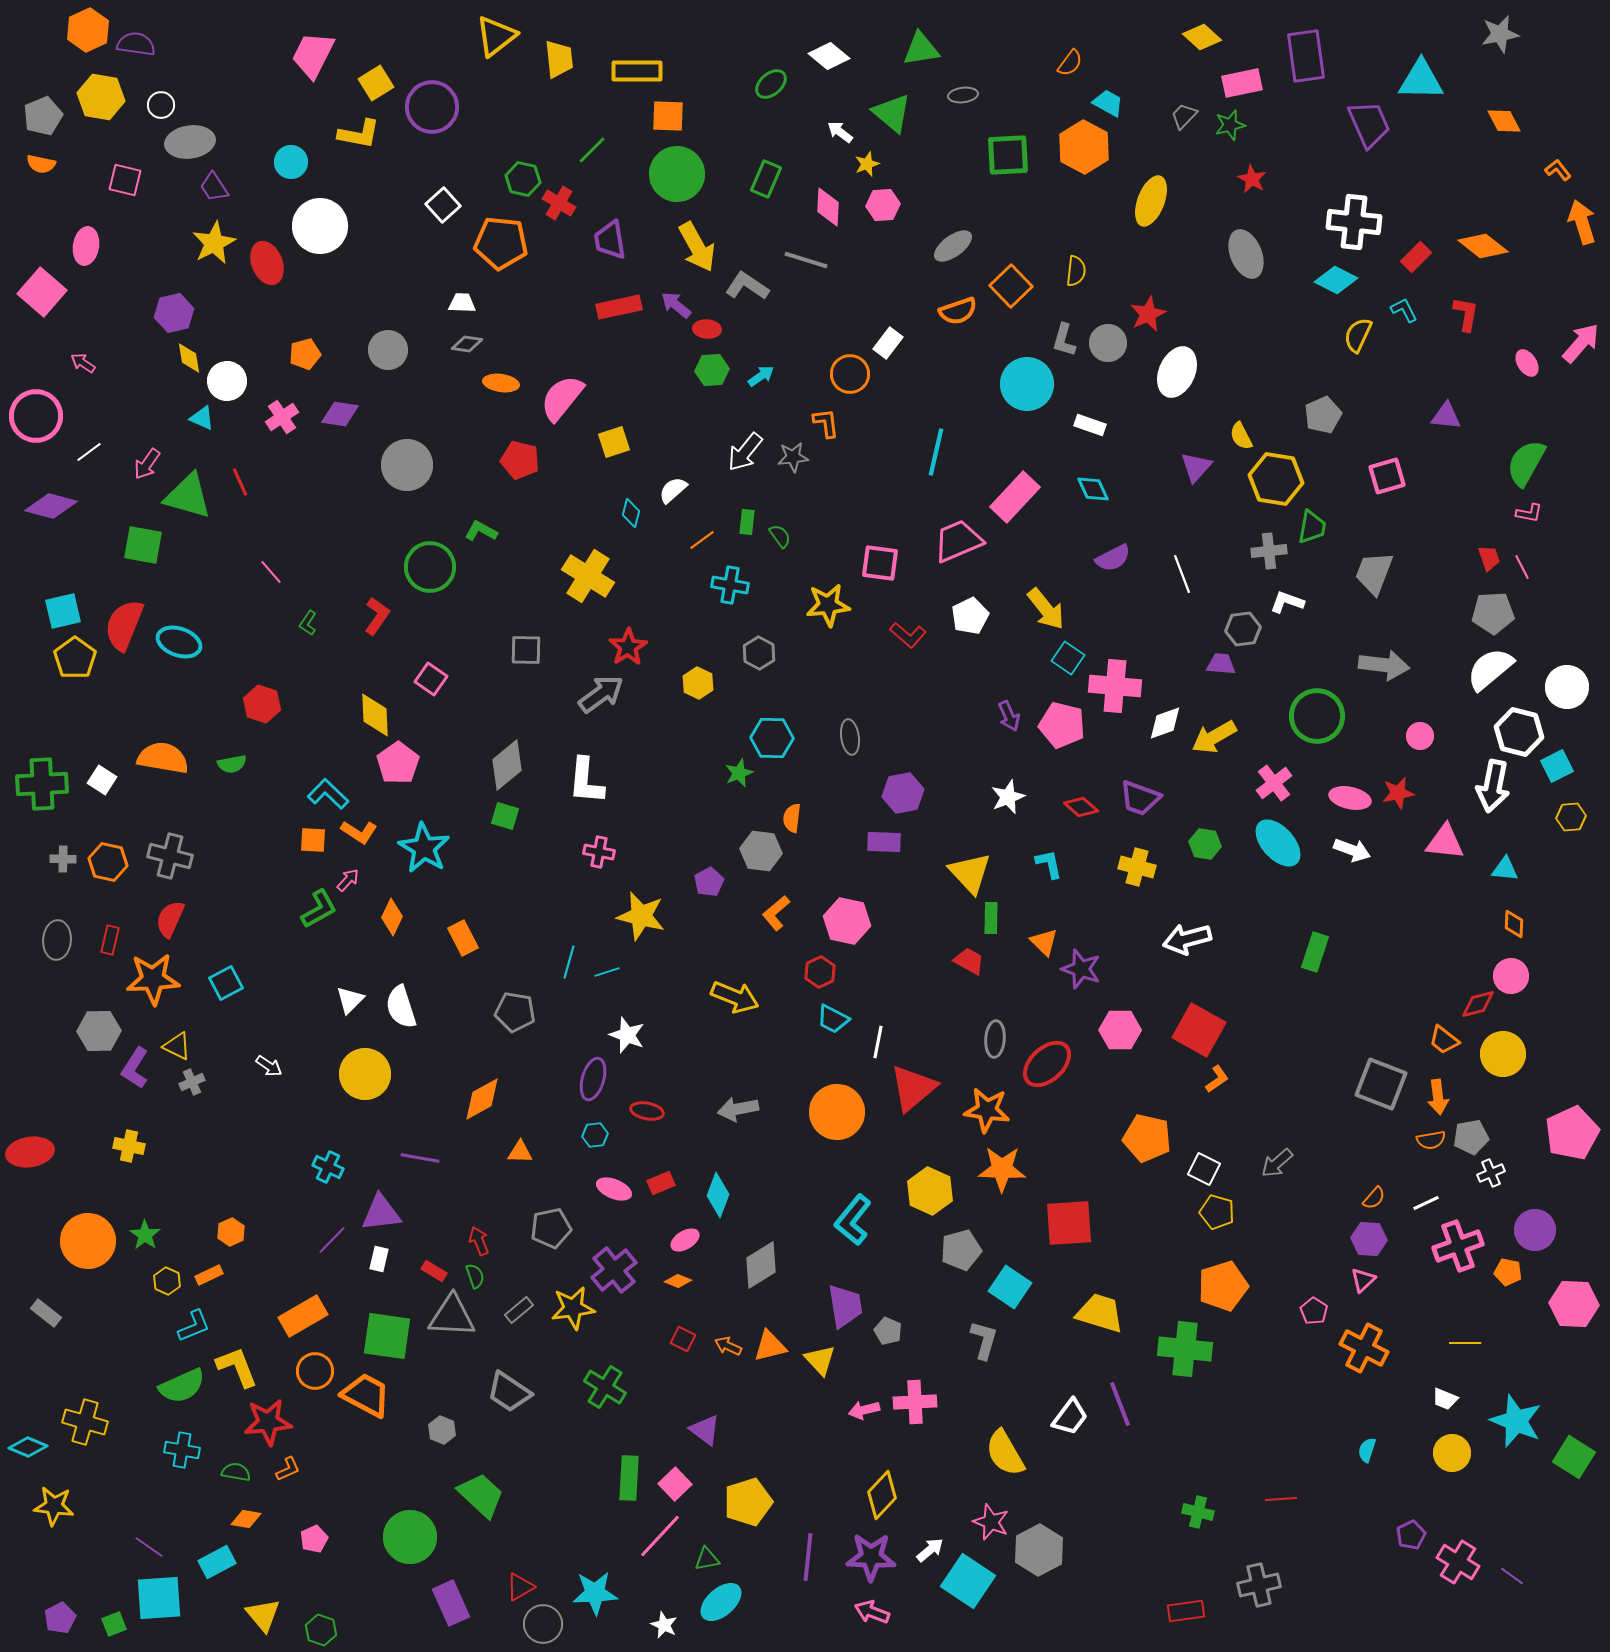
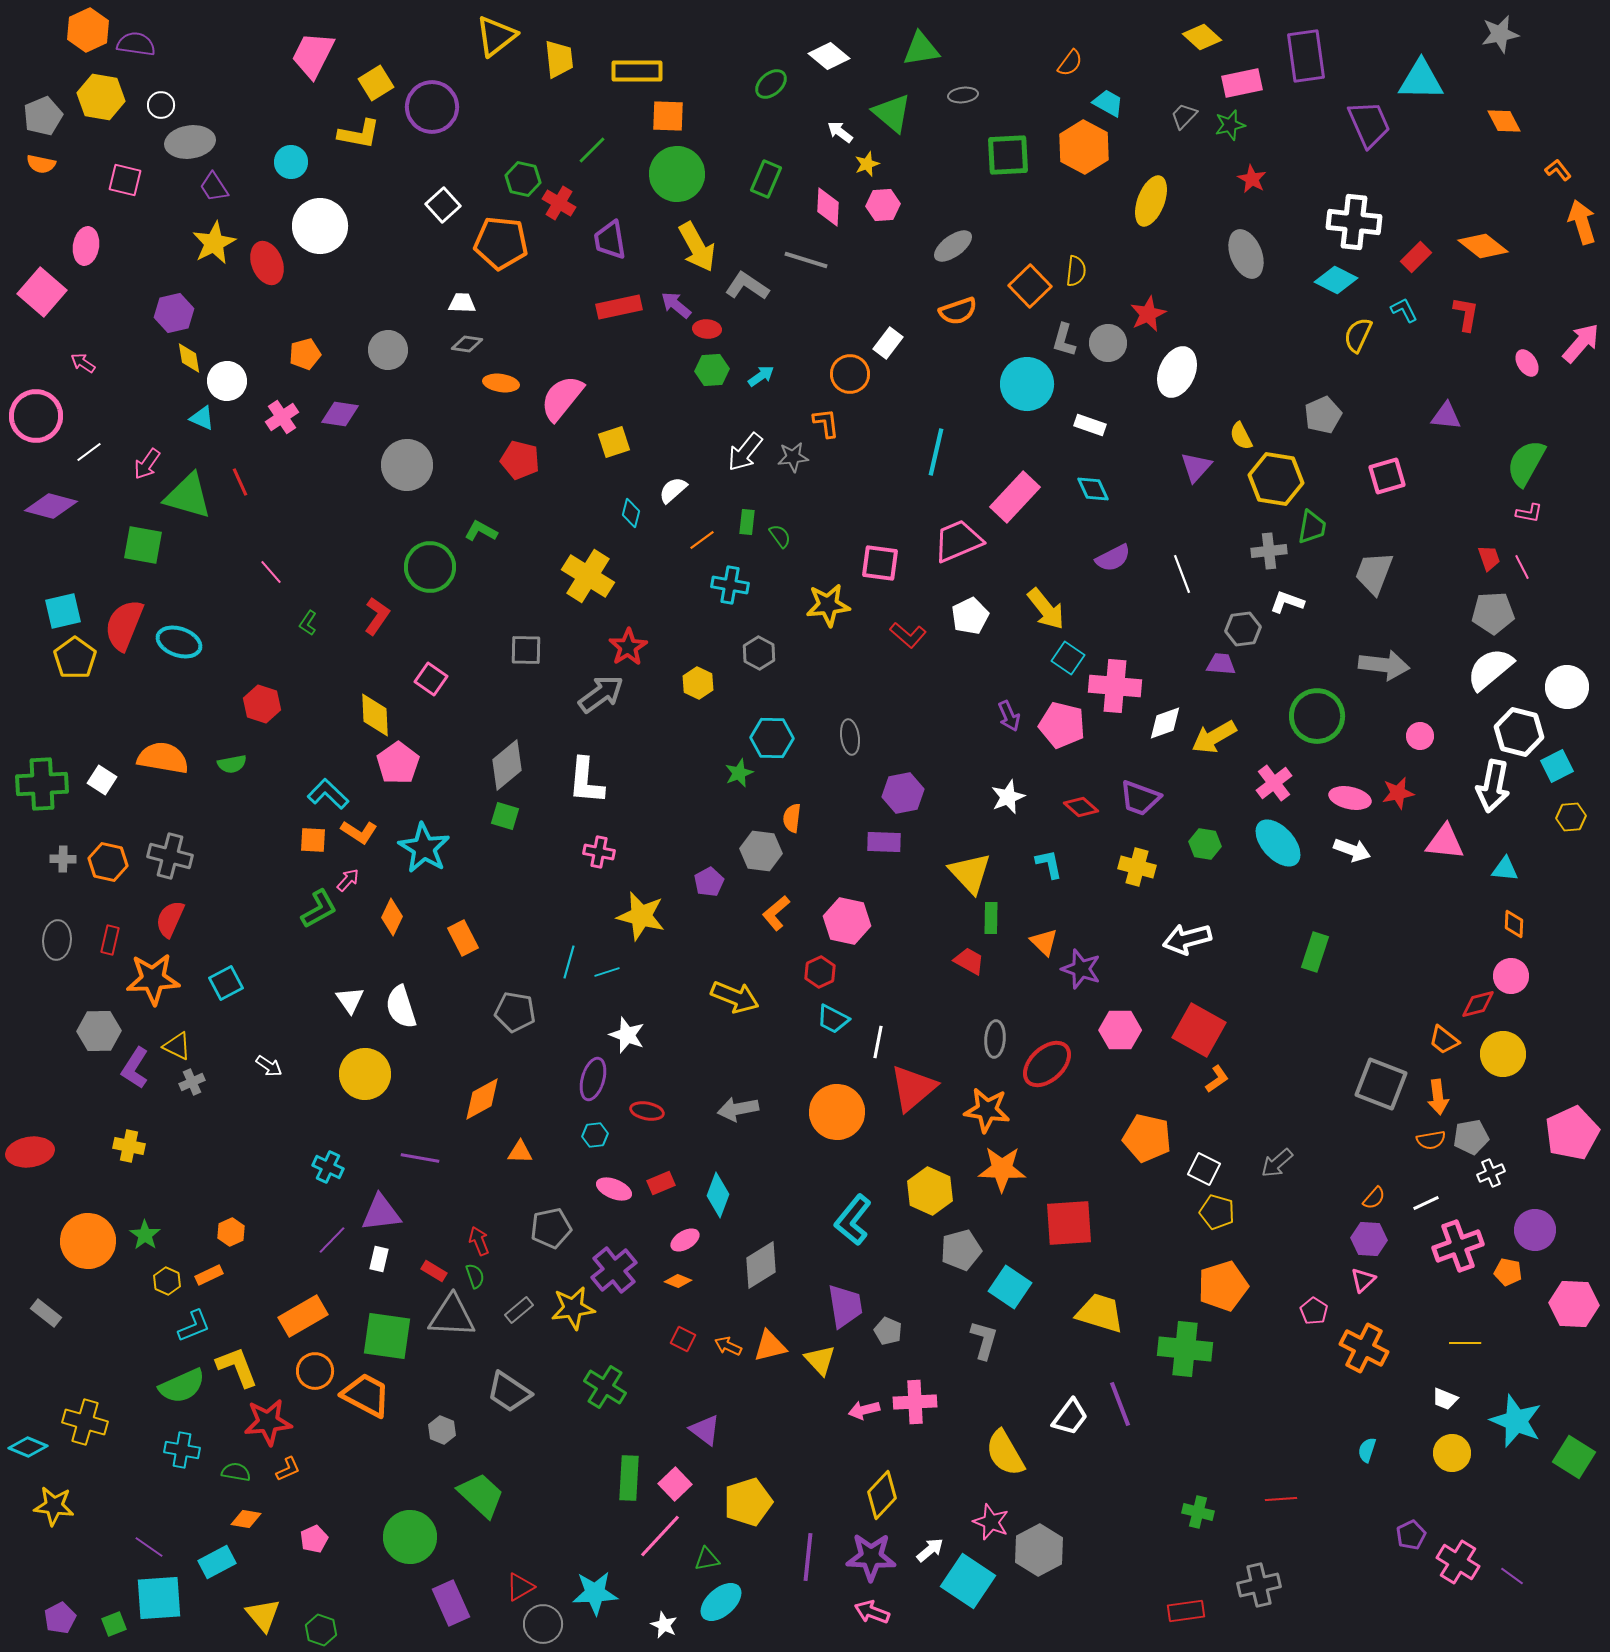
orange square at (1011, 286): moved 19 px right
white triangle at (350, 1000): rotated 20 degrees counterclockwise
